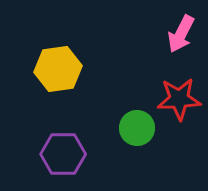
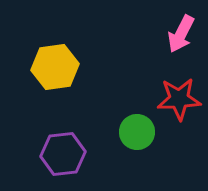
yellow hexagon: moved 3 px left, 2 px up
green circle: moved 4 px down
purple hexagon: rotated 6 degrees counterclockwise
